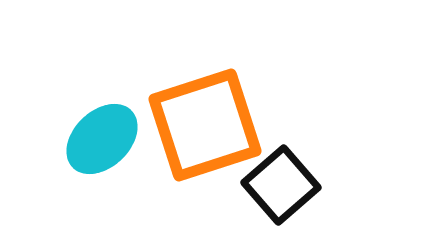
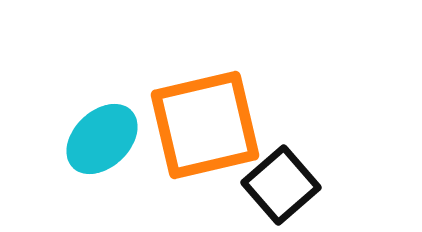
orange square: rotated 5 degrees clockwise
